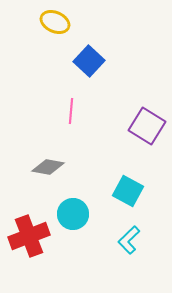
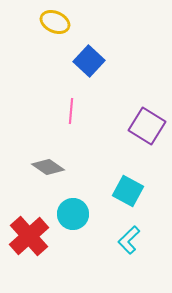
gray diamond: rotated 24 degrees clockwise
red cross: rotated 21 degrees counterclockwise
